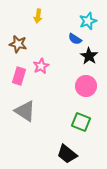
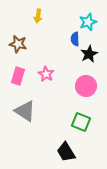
cyan star: moved 1 px down
blue semicircle: rotated 56 degrees clockwise
black star: moved 2 px up; rotated 12 degrees clockwise
pink star: moved 5 px right, 8 px down; rotated 14 degrees counterclockwise
pink rectangle: moved 1 px left
black trapezoid: moved 1 px left, 2 px up; rotated 20 degrees clockwise
